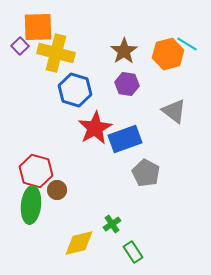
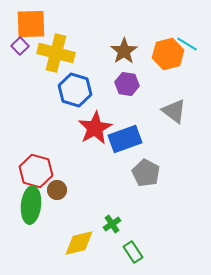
orange square: moved 7 px left, 3 px up
